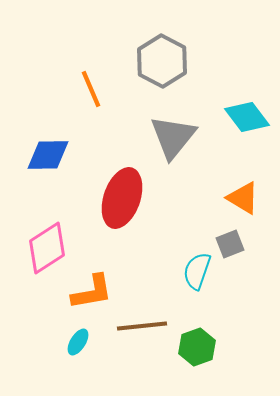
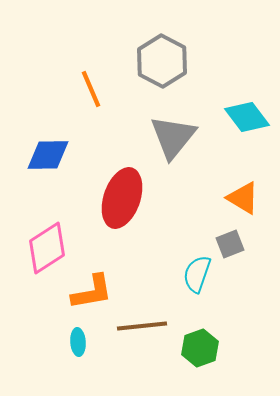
cyan semicircle: moved 3 px down
cyan ellipse: rotated 36 degrees counterclockwise
green hexagon: moved 3 px right, 1 px down
